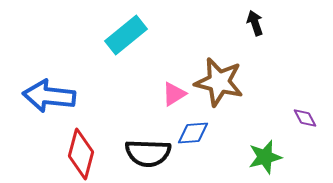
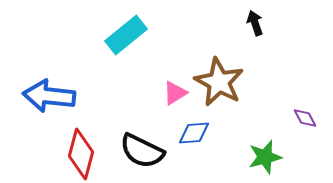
brown star: rotated 15 degrees clockwise
pink triangle: moved 1 px right, 1 px up
blue diamond: moved 1 px right
black semicircle: moved 6 px left, 2 px up; rotated 24 degrees clockwise
